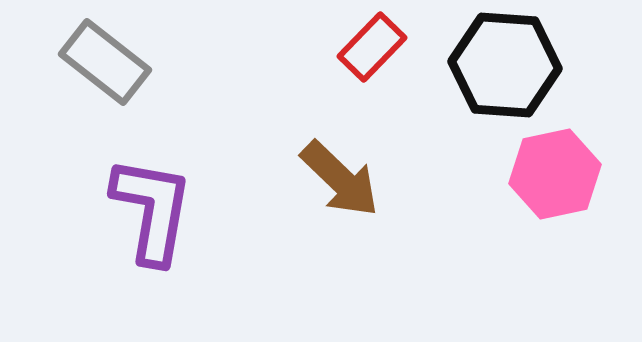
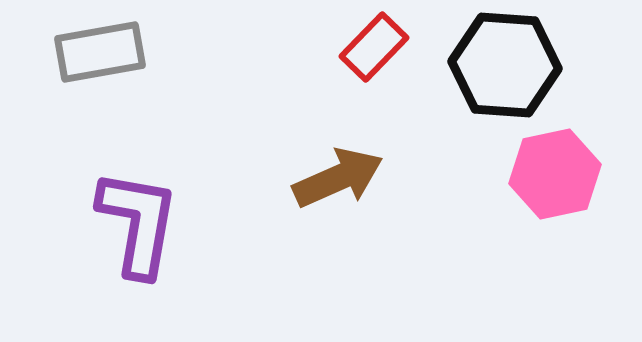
red rectangle: moved 2 px right
gray rectangle: moved 5 px left, 10 px up; rotated 48 degrees counterclockwise
brown arrow: moved 2 px left, 1 px up; rotated 68 degrees counterclockwise
purple L-shape: moved 14 px left, 13 px down
